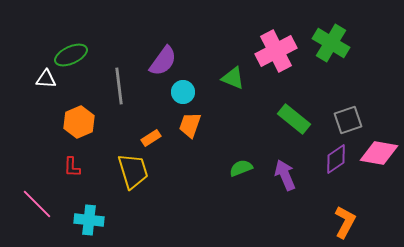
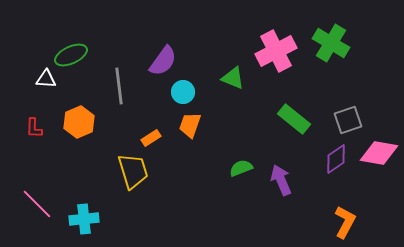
red L-shape: moved 38 px left, 39 px up
purple arrow: moved 4 px left, 5 px down
cyan cross: moved 5 px left, 1 px up; rotated 12 degrees counterclockwise
